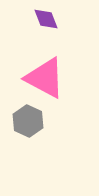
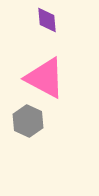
purple diamond: moved 1 px right, 1 px down; rotated 16 degrees clockwise
